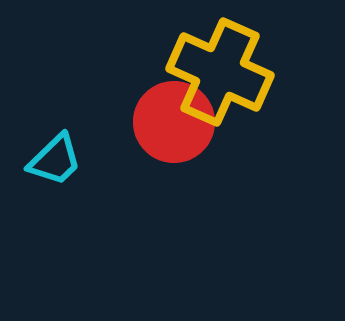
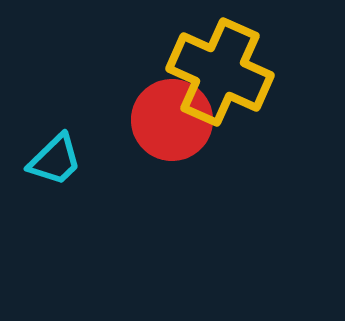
red circle: moved 2 px left, 2 px up
